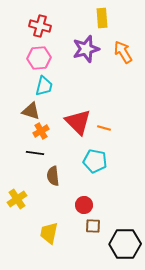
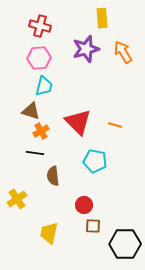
orange line: moved 11 px right, 3 px up
